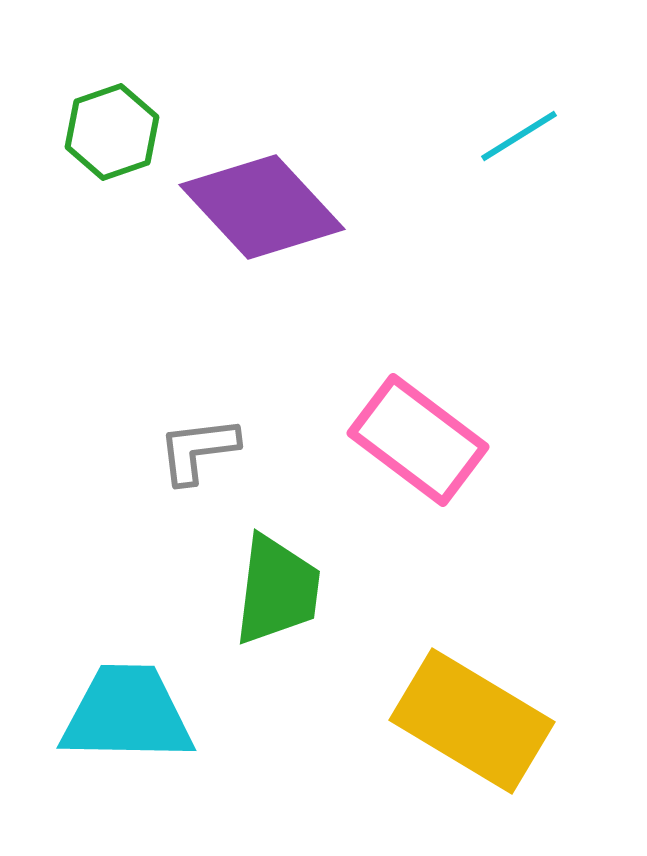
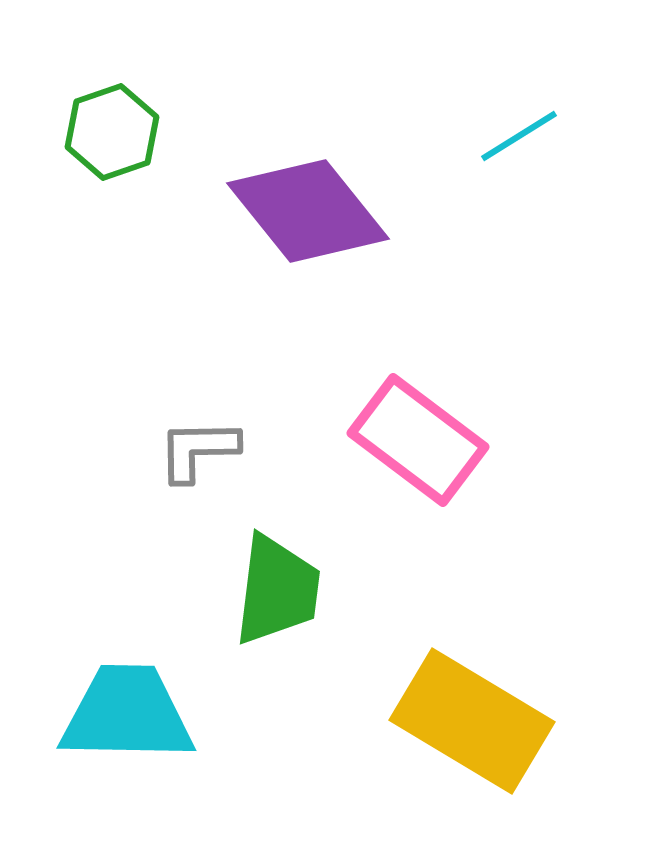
purple diamond: moved 46 px right, 4 px down; rotated 4 degrees clockwise
gray L-shape: rotated 6 degrees clockwise
